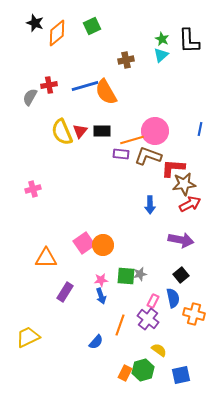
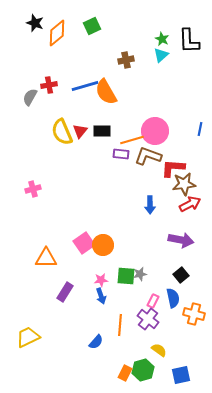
orange line at (120, 325): rotated 15 degrees counterclockwise
